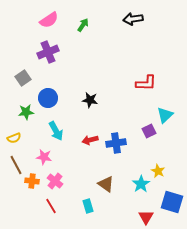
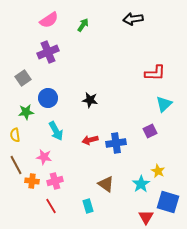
red L-shape: moved 9 px right, 10 px up
cyan triangle: moved 1 px left, 11 px up
purple square: moved 1 px right
yellow semicircle: moved 1 px right, 3 px up; rotated 104 degrees clockwise
pink cross: rotated 35 degrees clockwise
blue square: moved 4 px left
